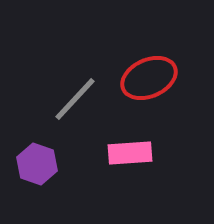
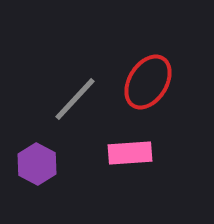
red ellipse: moved 1 px left, 4 px down; rotated 34 degrees counterclockwise
purple hexagon: rotated 9 degrees clockwise
